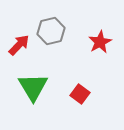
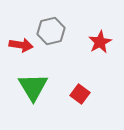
red arrow: moved 2 px right; rotated 55 degrees clockwise
